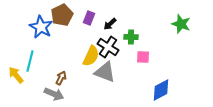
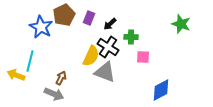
brown pentagon: moved 2 px right
yellow arrow: rotated 30 degrees counterclockwise
